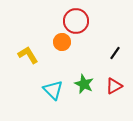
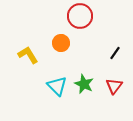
red circle: moved 4 px right, 5 px up
orange circle: moved 1 px left, 1 px down
red triangle: rotated 24 degrees counterclockwise
cyan triangle: moved 4 px right, 4 px up
